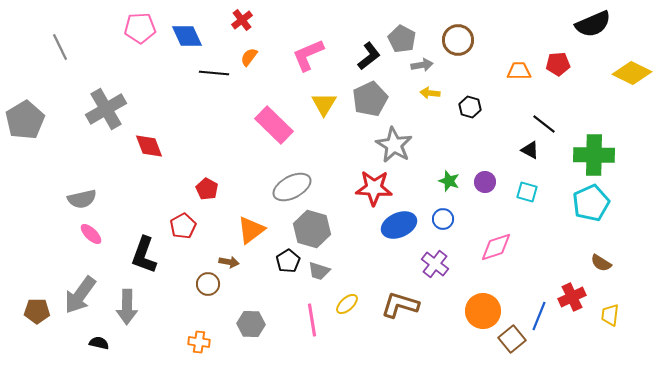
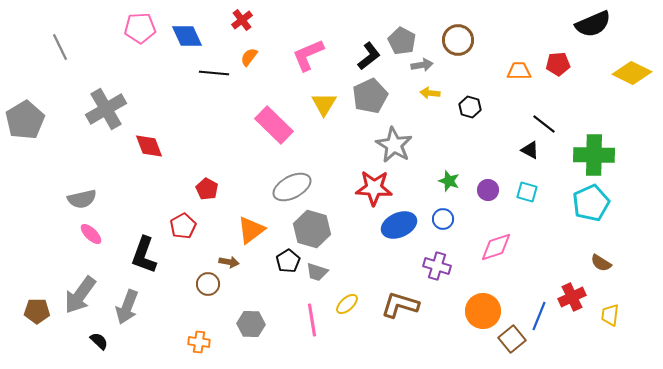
gray pentagon at (402, 39): moved 2 px down
gray pentagon at (370, 99): moved 3 px up
purple circle at (485, 182): moved 3 px right, 8 px down
purple cross at (435, 264): moved 2 px right, 2 px down; rotated 20 degrees counterclockwise
gray trapezoid at (319, 271): moved 2 px left, 1 px down
gray arrow at (127, 307): rotated 20 degrees clockwise
black semicircle at (99, 343): moved 2 px up; rotated 30 degrees clockwise
